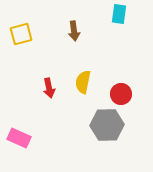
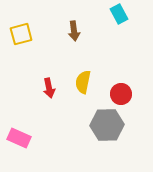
cyan rectangle: rotated 36 degrees counterclockwise
